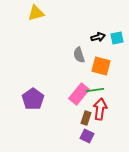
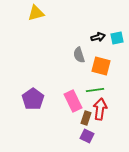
pink rectangle: moved 6 px left, 7 px down; rotated 65 degrees counterclockwise
